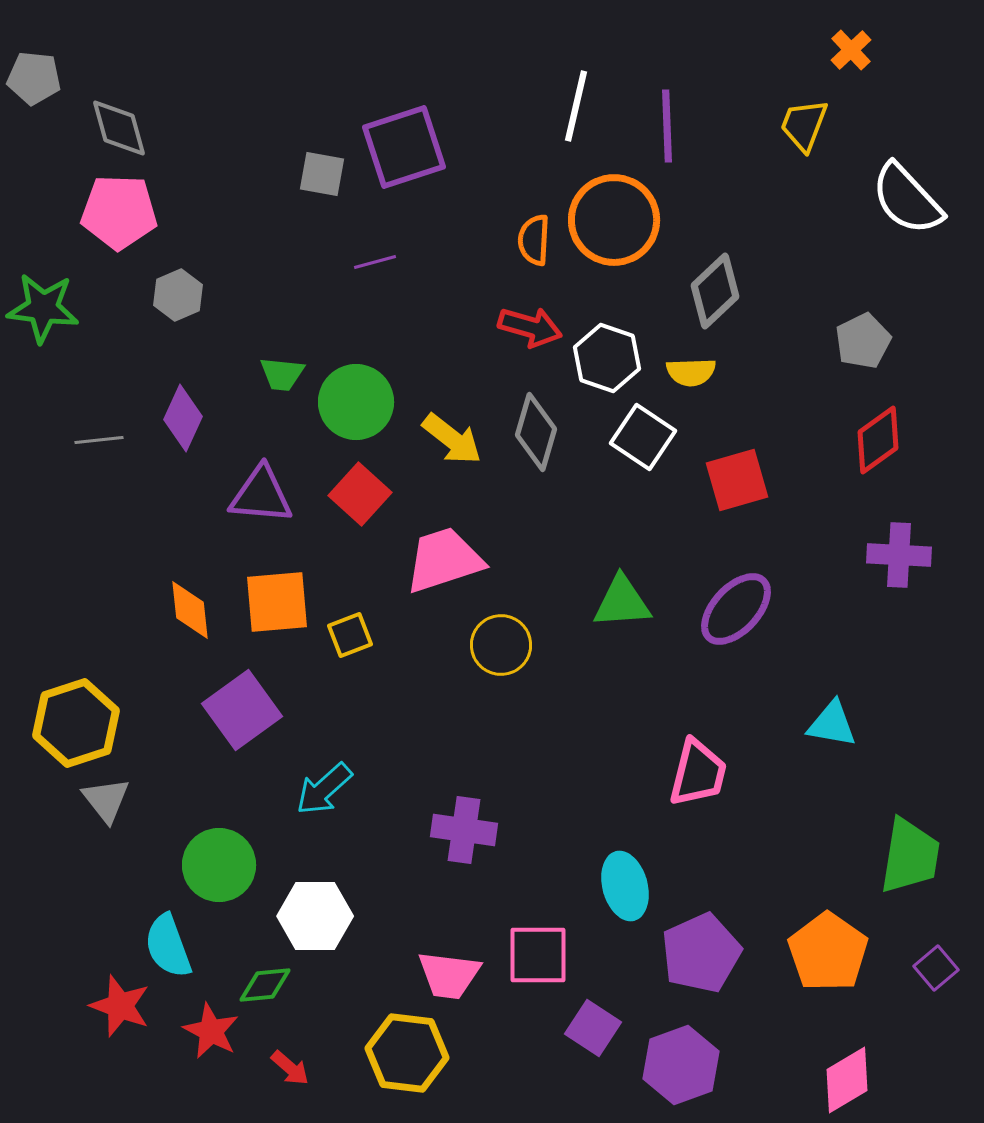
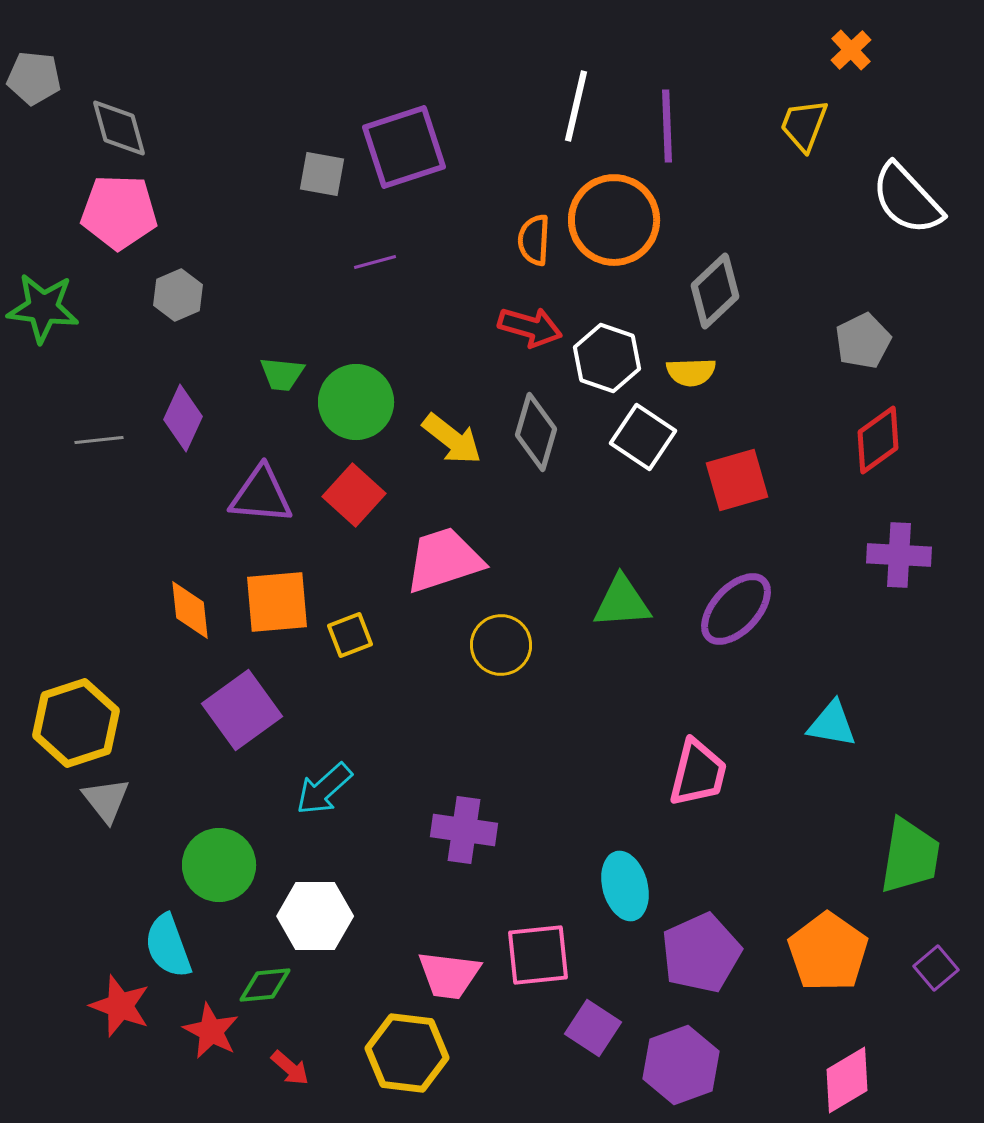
red square at (360, 494): moved 6 px left, 1 px down
pink square at (538, 955): rotated 6 degrees counterclockwise
